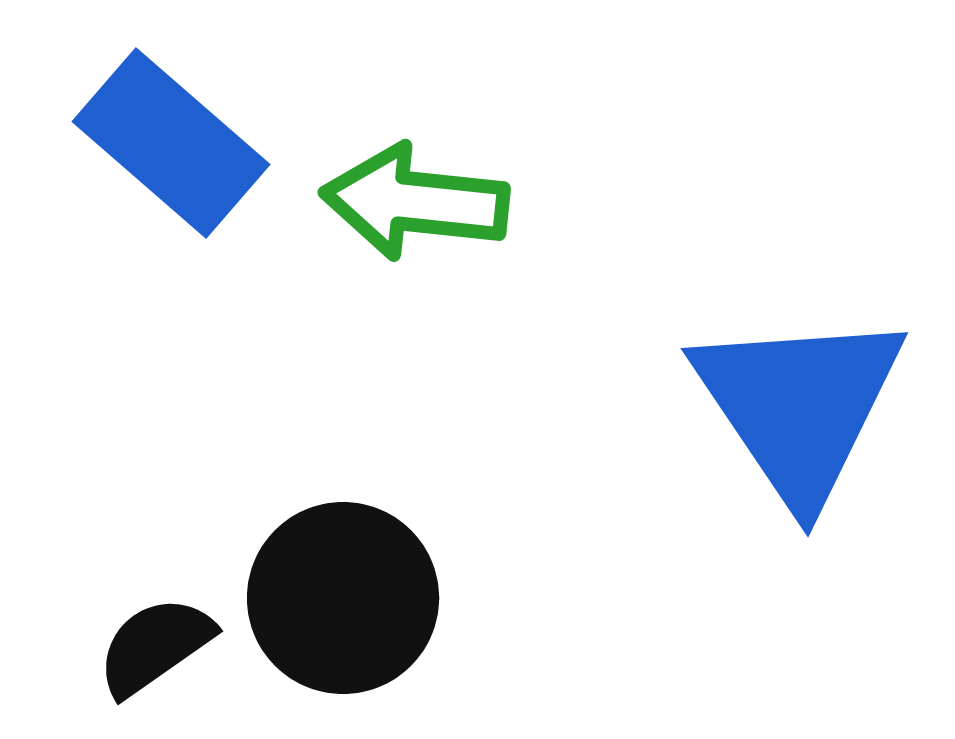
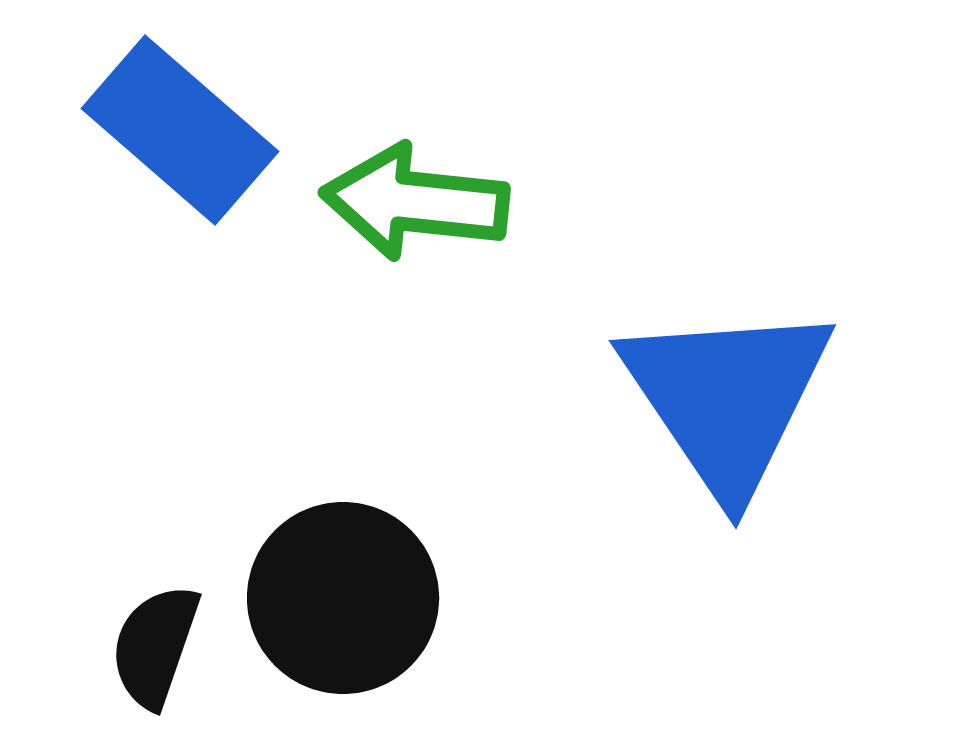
blue rectangle: moved 9 px right, 13 px up
blue triangle: moved 72 px left, 8 px up
black semicircle: rotated 36 degrees counterclockwise
